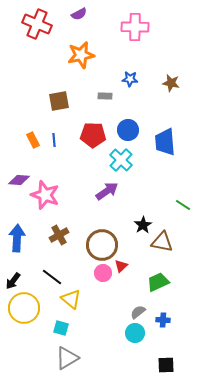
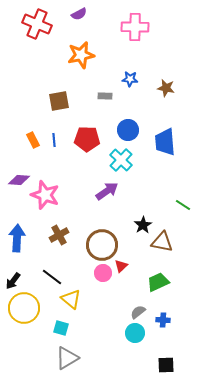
brown star: moved 5 px left, 5 px down
red pentagon: moved 6 px left, 4 px down
